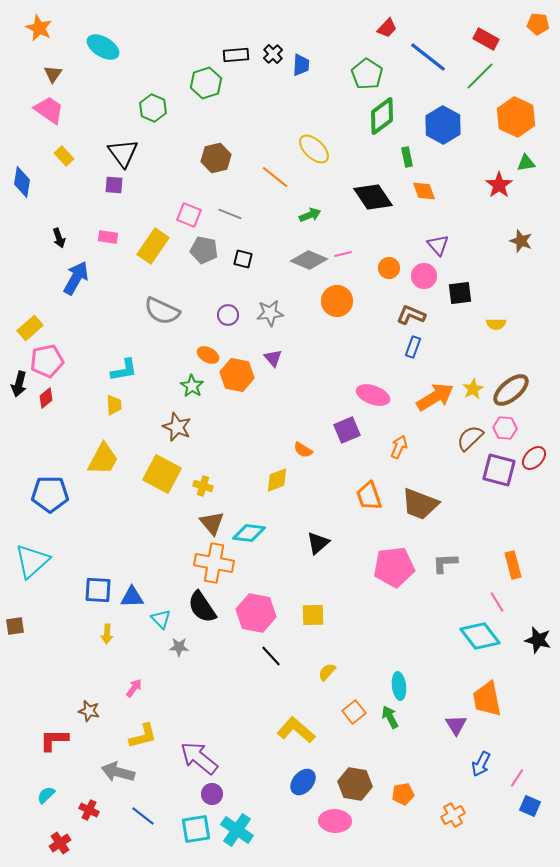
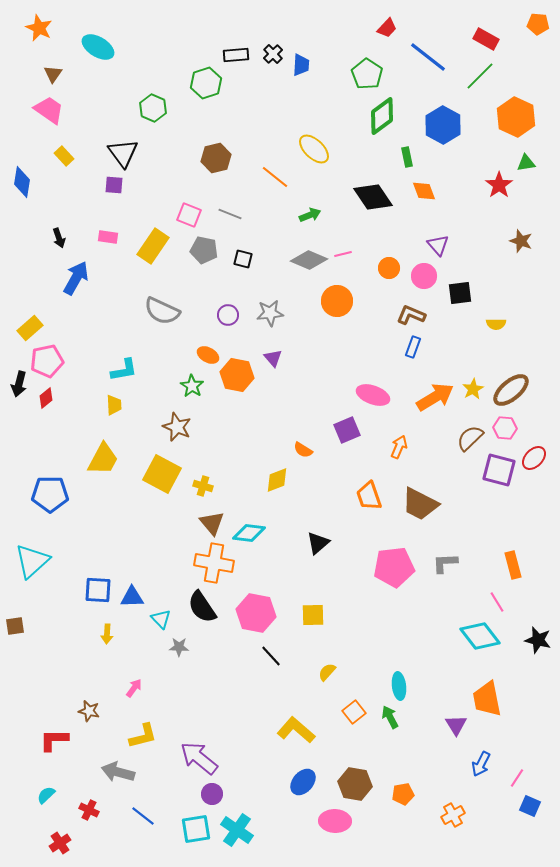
cyan ellipse at (103, 47): moved 5 px left
brown trapezoid at (420, 504): rotated 6 degrees clockwise
